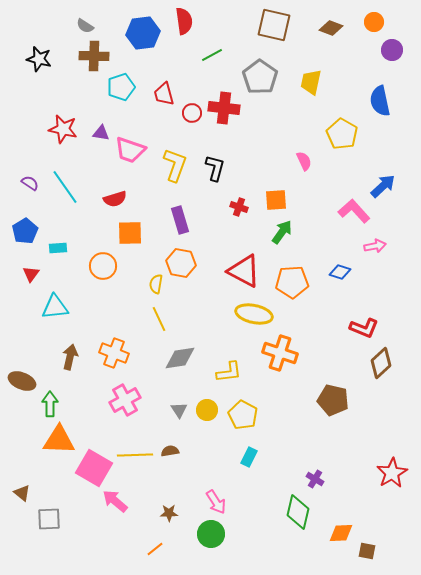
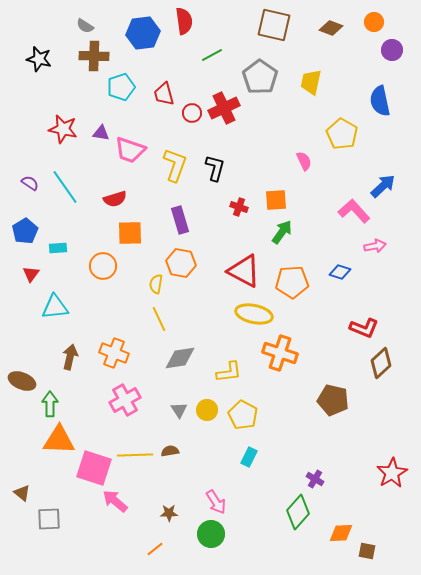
red cross at (224, 108): rotated 32 degrees counterclockwise
pink square at (94, 468): rotated 12 degrees counterclockwise
green diamond at (298, 512): rotated 28 degrees clockwise
